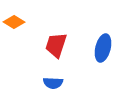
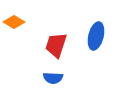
blue ellipse: moved 7 px left, 12 px up
blue semicircle: moved 5 px up
